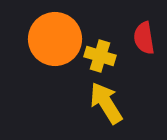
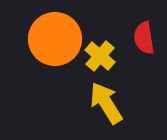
yellow cross: rotated 24 degrees clockwise
